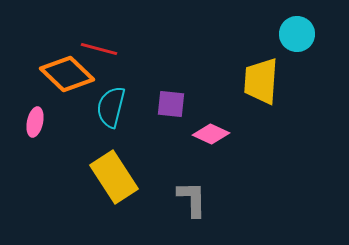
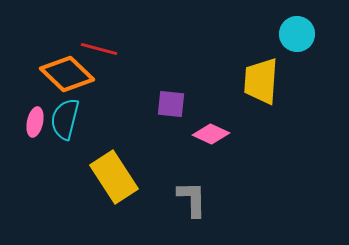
cyan semicircle: moved 46 px left, 12 px down
